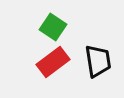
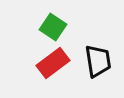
red rectangle: moved 1 px down
